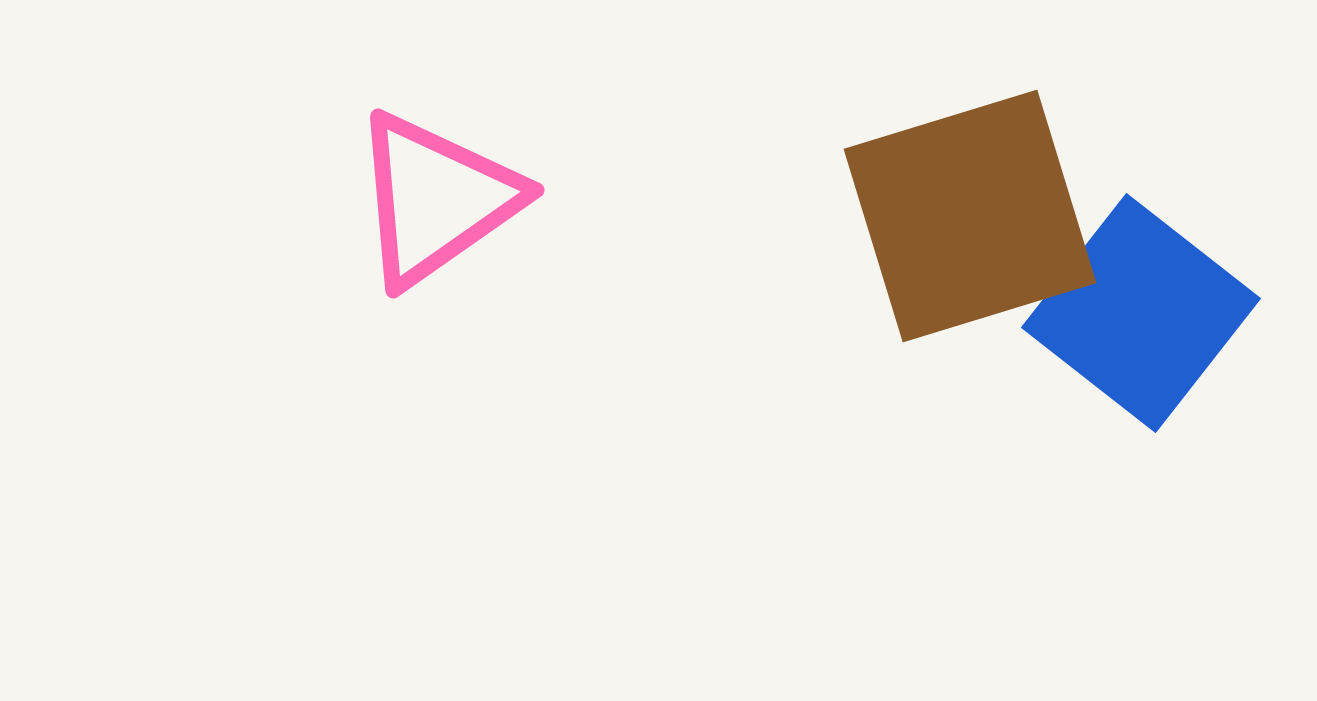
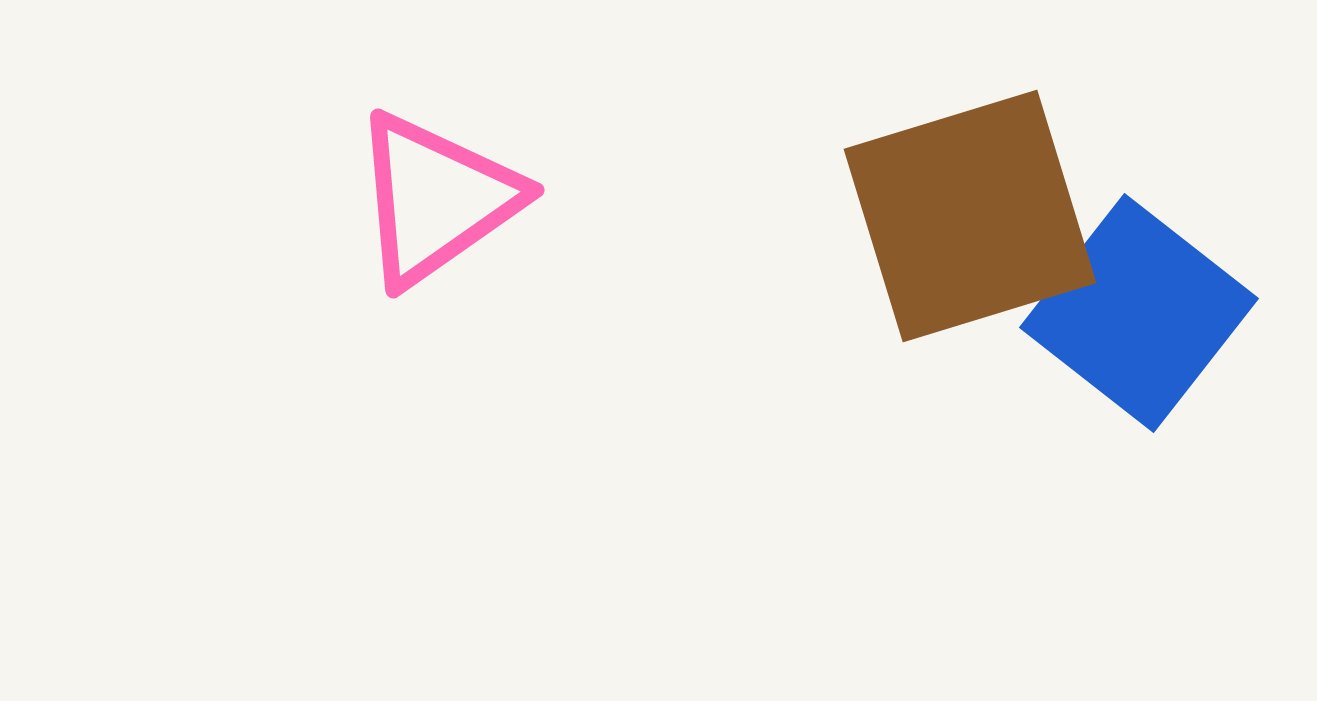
blue square: moved 2 px left
